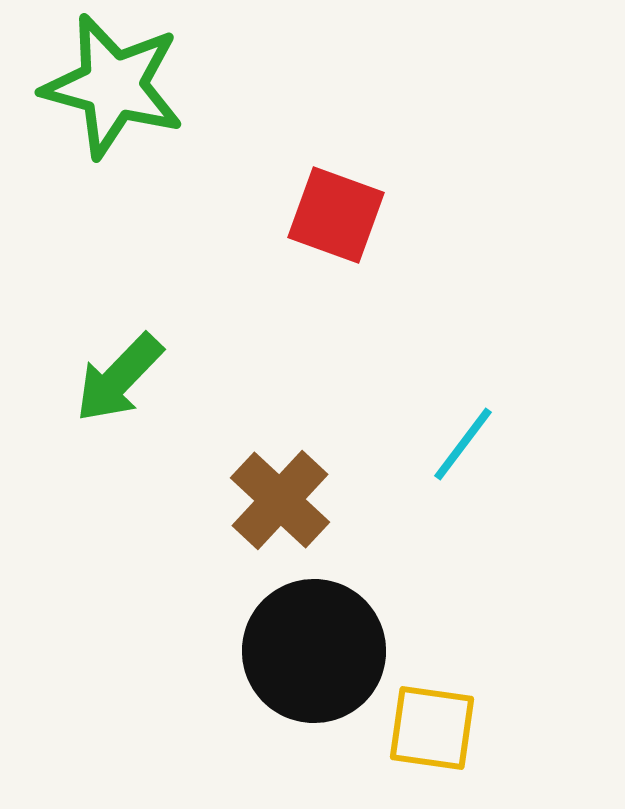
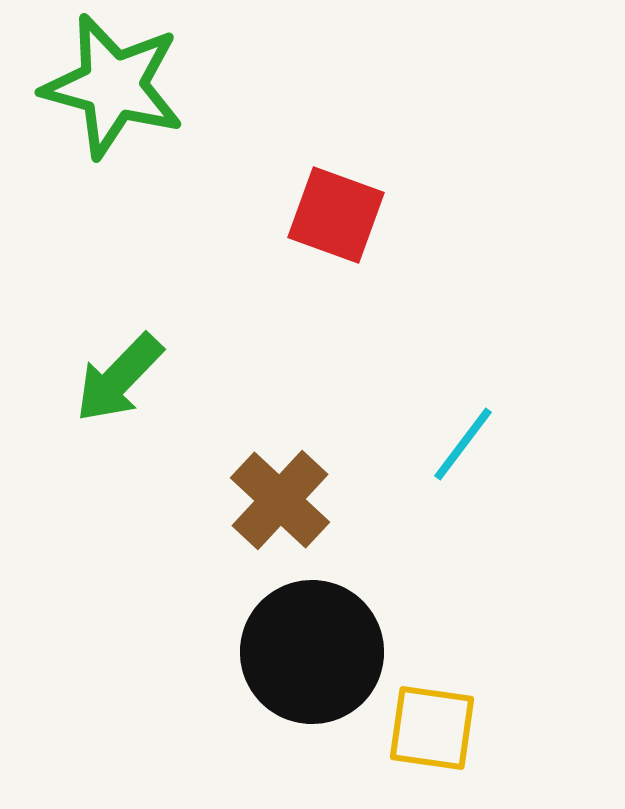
black circle: moved 2 px left, 1 px down
